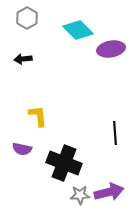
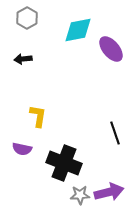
cyan diamond: rotated 56 degrees counterclockwise
purple ellipse: rotated 60 degrees clockwise
yellow L-shape: rotated 15 degrees clockwise
black line: rotated 15 degrees counterclockwise
